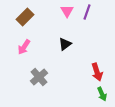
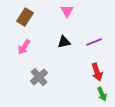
purple line: moved 7 px right, 30 px down; rotated 49 degrees clockwise
brown rectangle: rotated 12 degrees counterclockwise
black triangle: moved 1 px left, 2 px up; rotated 24 degrees clockwise
